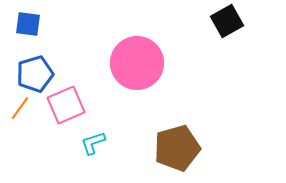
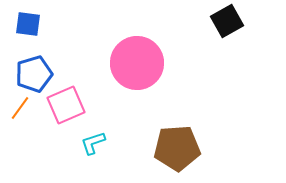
blue pentagon: moved 1 px left
brown pentagon: rotated 12 degrees clockwise
